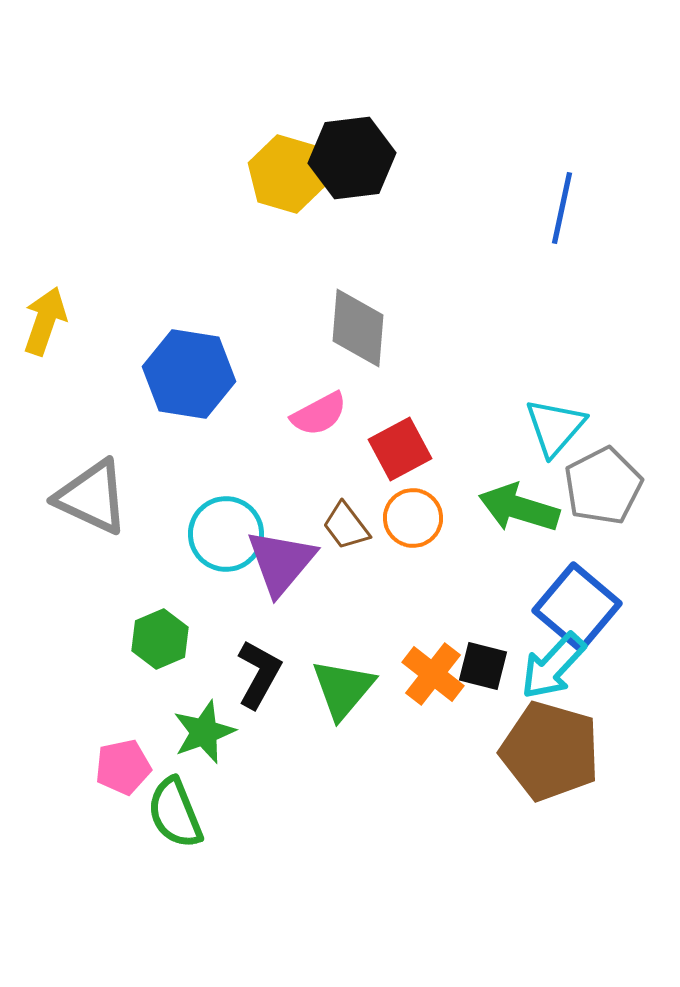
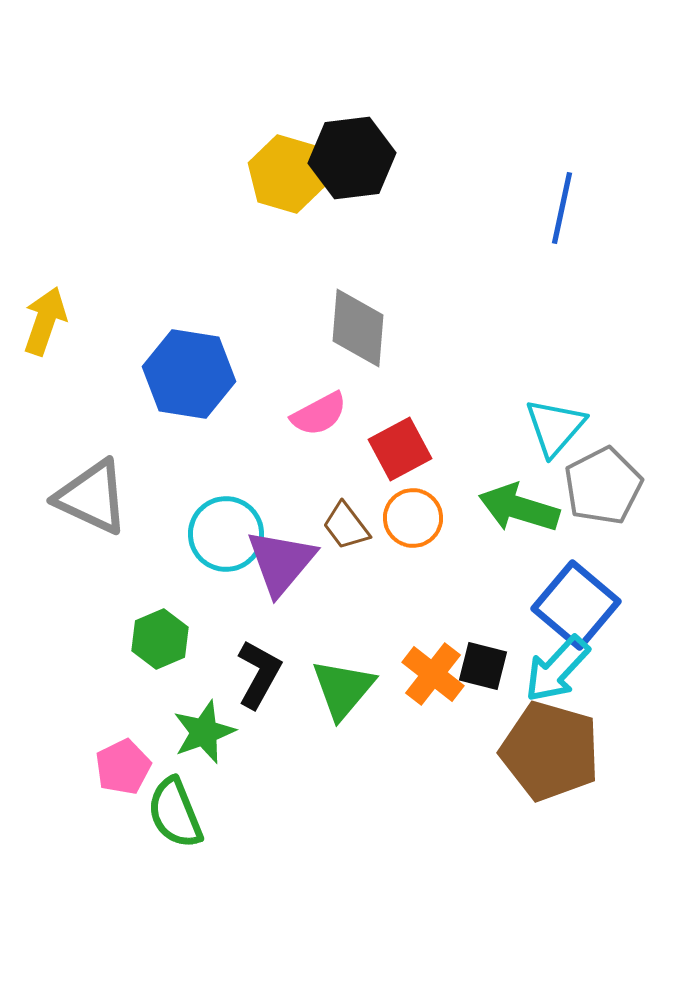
blue square: moved 1 px left, 2 px up
cyan arrow: moved 4 px right, 3 px down
pink pentagon: rotated 14 degrees counterclockwise
